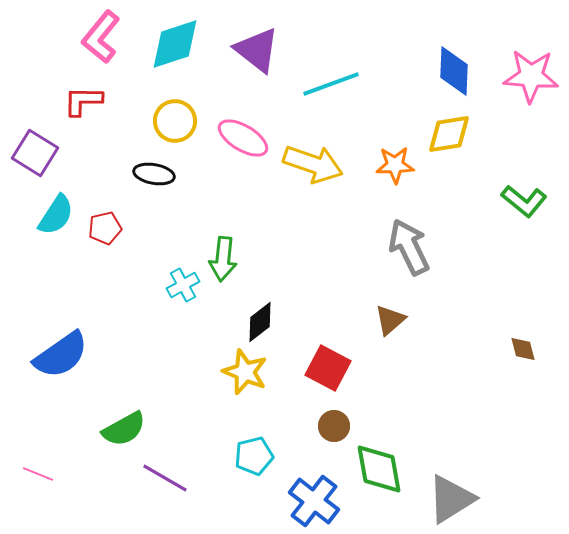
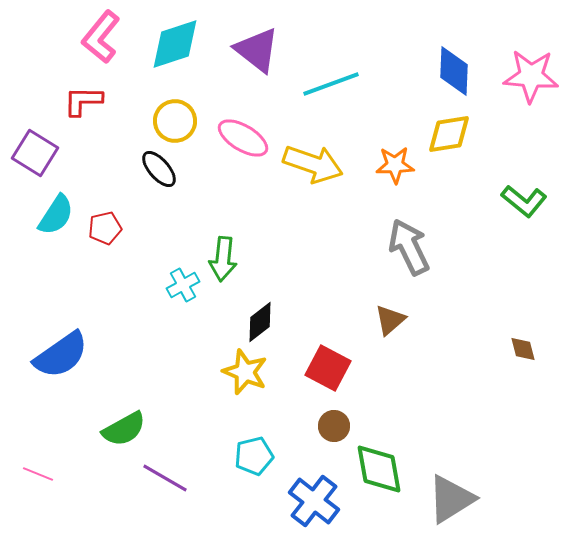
black ellipse: moved 5 px right, 5 px up; rotated 39 degrees clockwise
